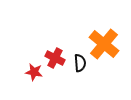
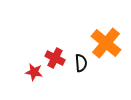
orange cross: moved 2 px right, 1 px up
black semicircle: moved 1 px right
